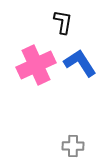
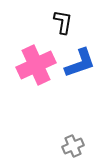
blue L-shape: rotated 104 degrees clockwise
gray cross: rotated 25 degrees counterclockwise
